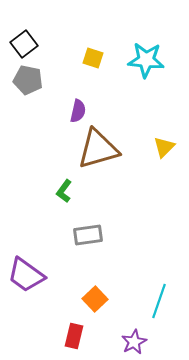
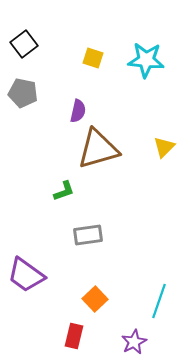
gray pentagon: moved 5 px left, 13 px down
green L-shape: rotated 145 degrees counterclockwise
